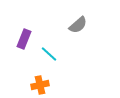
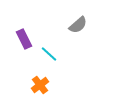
purple rectangle: rotated 48 degrees counterclockwise
orange cross: rotated 24 degrees counterclockwise
